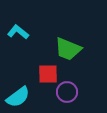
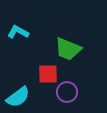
cyan L-shape: rotated 10 degrees counterclockwise
